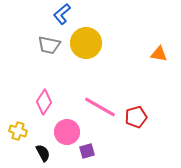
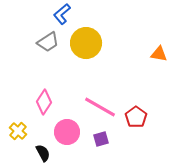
gray trapezoid: moved 1 px left, 3 px up; rotated 45 degrees counterclockwise
red pentagon: rotated 20 degrees counterclockwise
yellow cross: rotated 24 degrees clockwise
purple square: moved 14 px right, 12 px up
